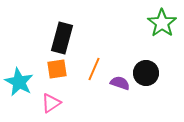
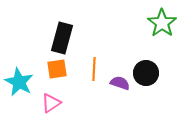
orange line: rotated 20 degrees counterclockwise
